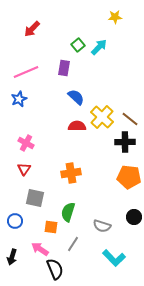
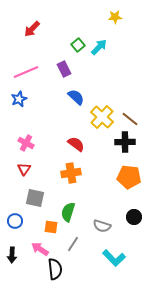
purple rectangle: moved 1 px down; rotated 35 degrees counterclockwise
red semicircle: moved 1 px left, 18 px down; rotated 36 degrees clockwise
black arrow: moved 2 px up; rotated 14 degrees counterclockwise
black semicircle: rotated 15 degrees clockwise
